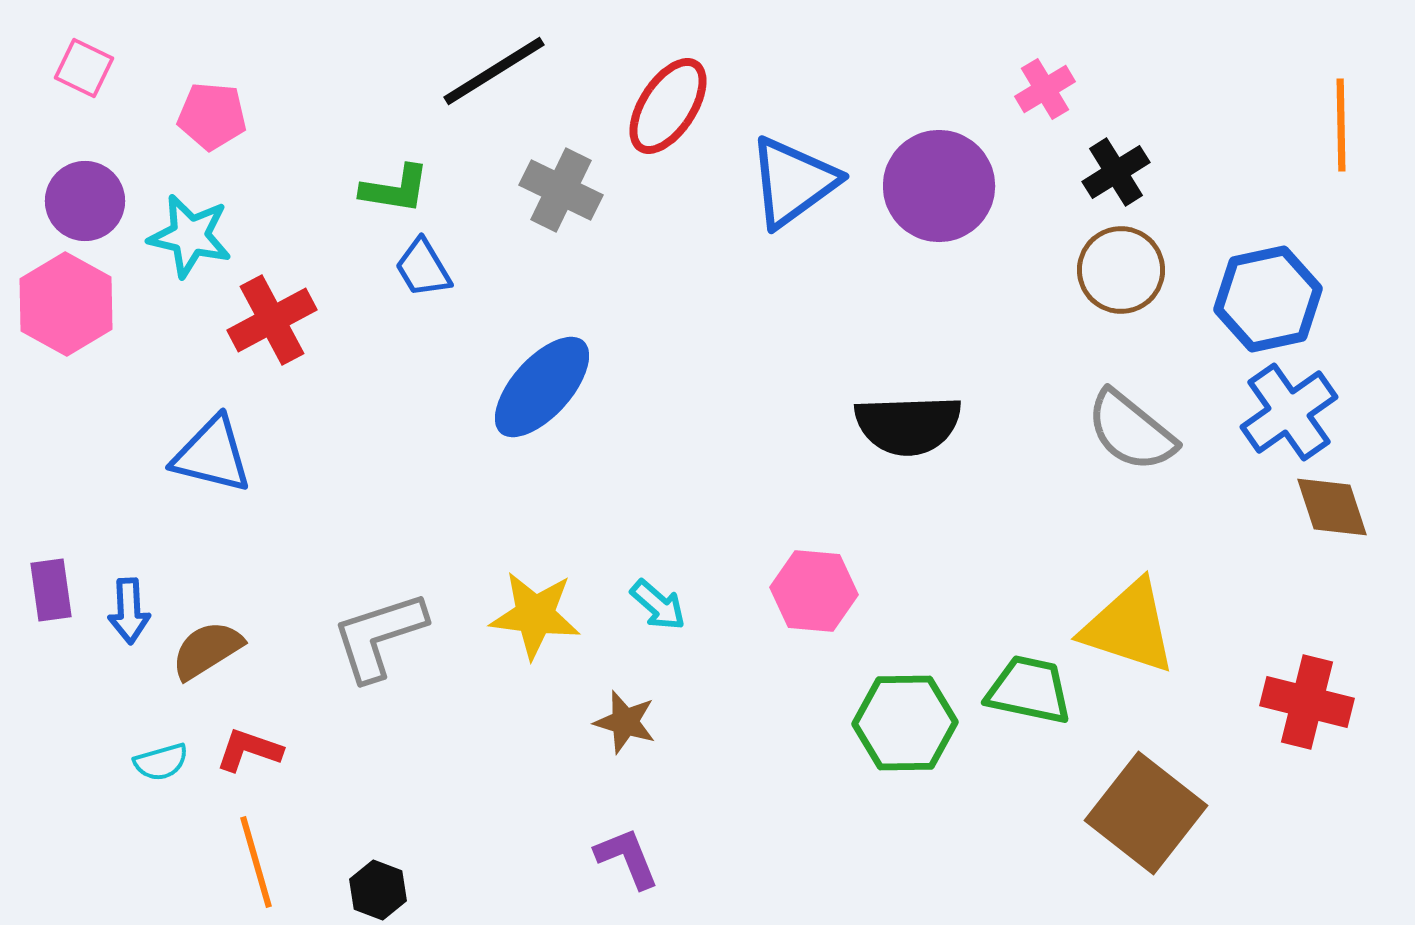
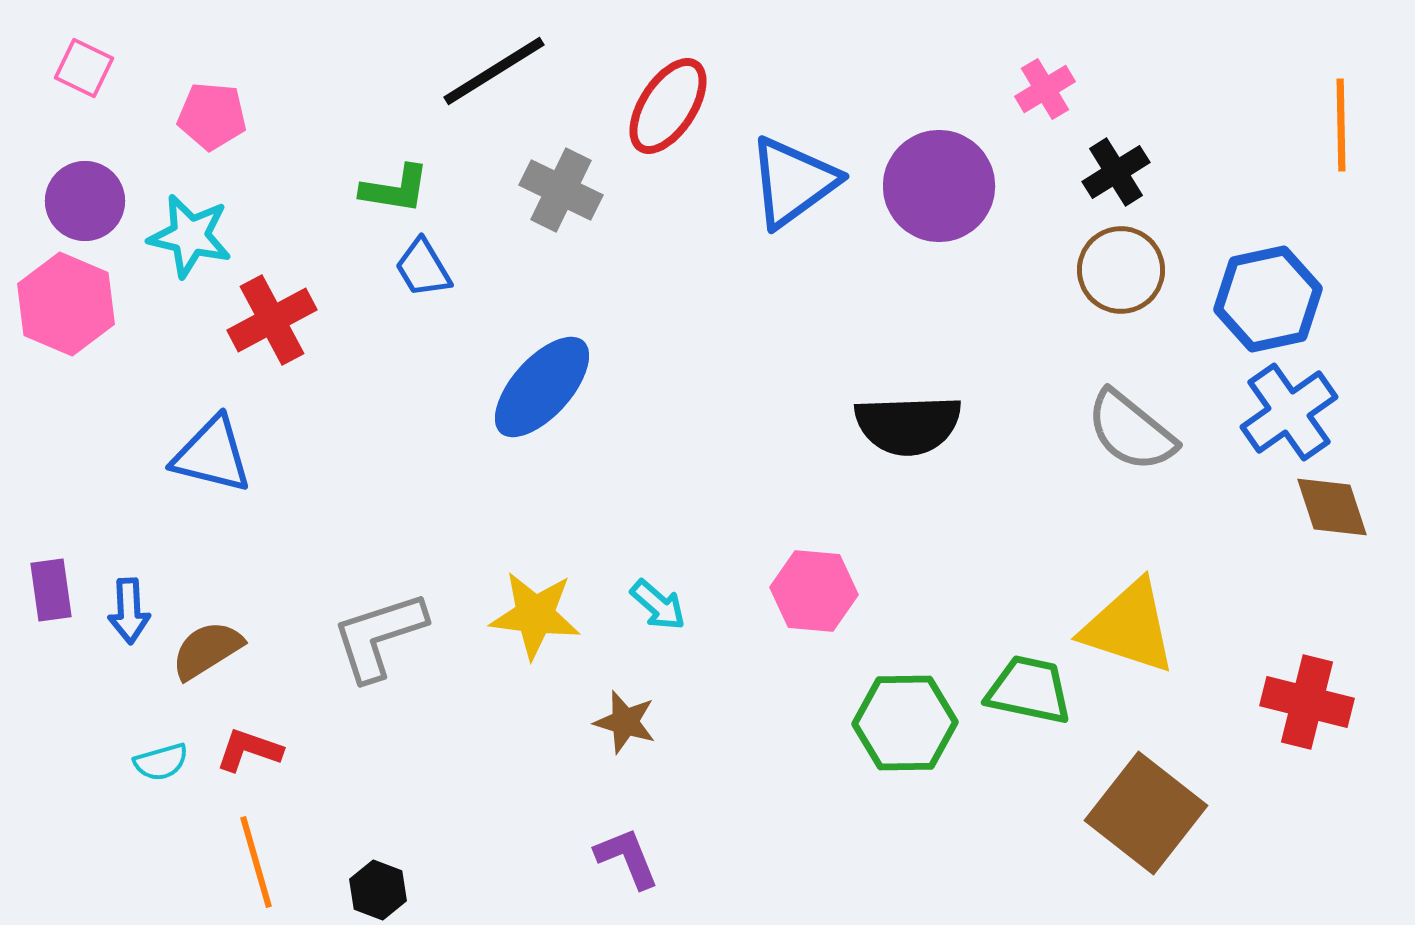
pink hexagon at (66, 304): rotated 6 degrees counterclockwise
